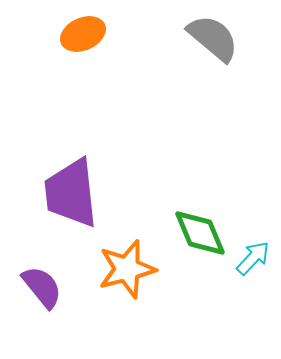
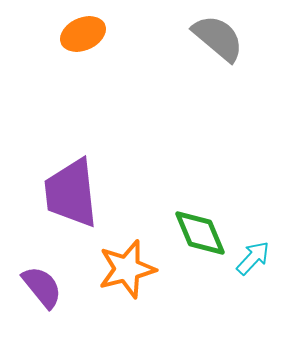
gray semicircle: moved 5 px right
